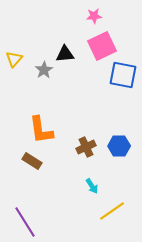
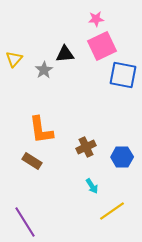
pink star: moved 2 px right, 3 px down
blue hexagon: moved 3 px right, 11 px down
